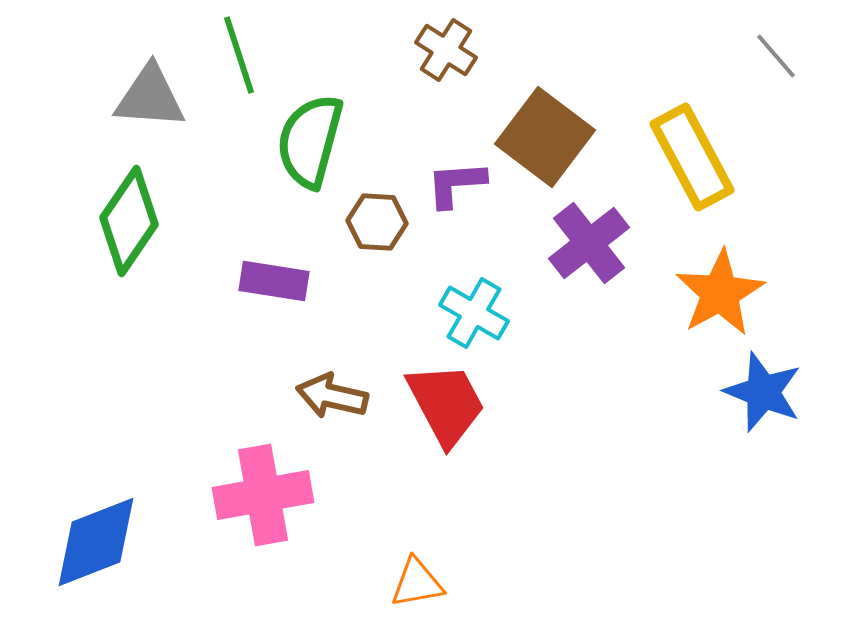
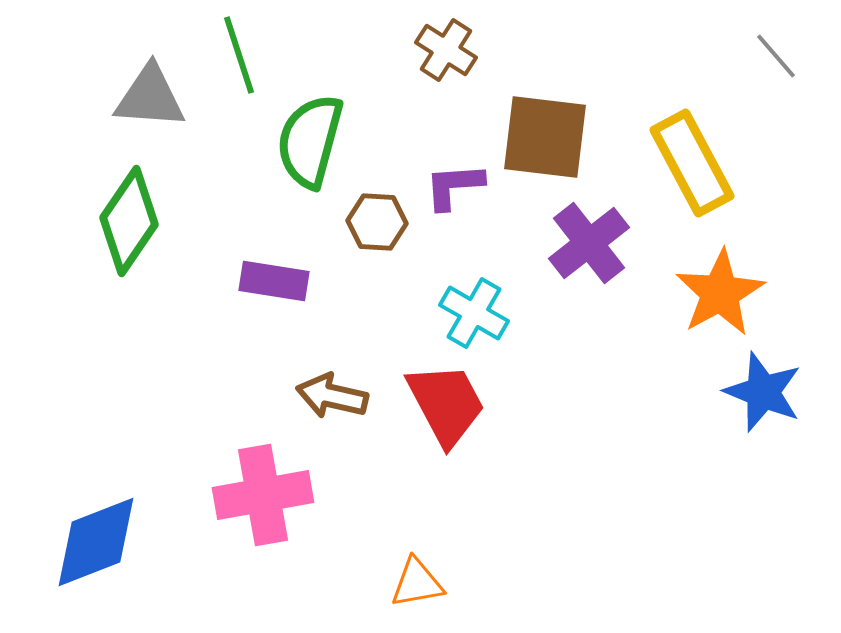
brown square: rotated 30 degrees counterclockwise
yellow rectangle: moved 6 px down
purple L-shape: moved 2 px left, 2 px down
